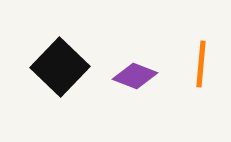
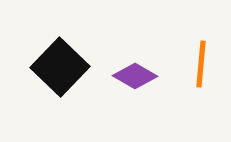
purple diamond: rotated 9 degrees clockwise
